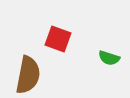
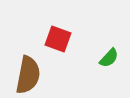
green semicircle: rotated 65 degrees counterclockwise
